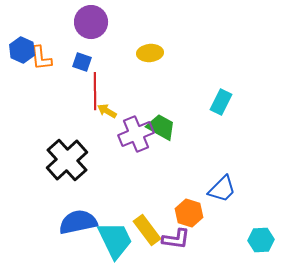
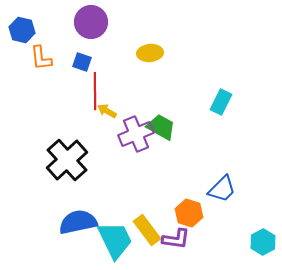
blue hexagon: moved 20 px up; rotated 10 degrees counterclockwise
cyan hexagon: moved 2 px right, 2 px down; rotated 25 degrees counterclockwise
